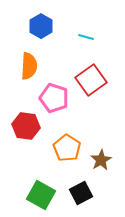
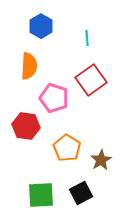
cyan line: moved 1 px right, 1 px down; rotated 70 degrees clockwise
green square: rotated 32 degrees counterclockwise
